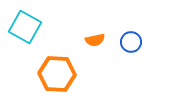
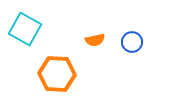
cyan square: moved 2 px down
blue circle: moved 1 px right
